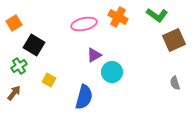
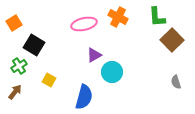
green L-shape: moved 2 px down; rotated 50 degrees clockwise
brown square: moved 2 px left; rotated 20 degrees counterclockwise
gray semicircle: moved 1 px right, 1 px up
brown arrow: moved 1 px right, 1 px up
